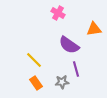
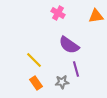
orange triangle: moved 2 px right, 13 px up
